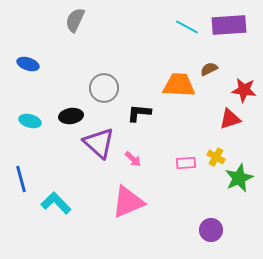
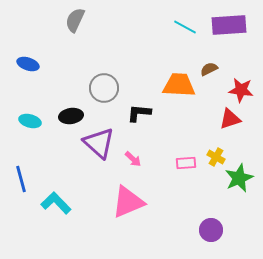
cyan line: moved 2 px left
red star: moved 3 px left
